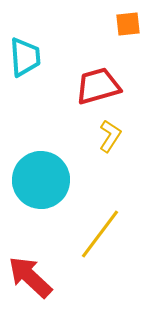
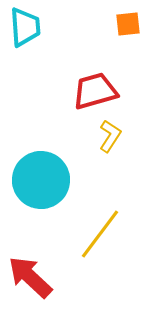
cyan trapezoid: moved 30 px up
red trapezoid: moved 3 px left, 5 px down
